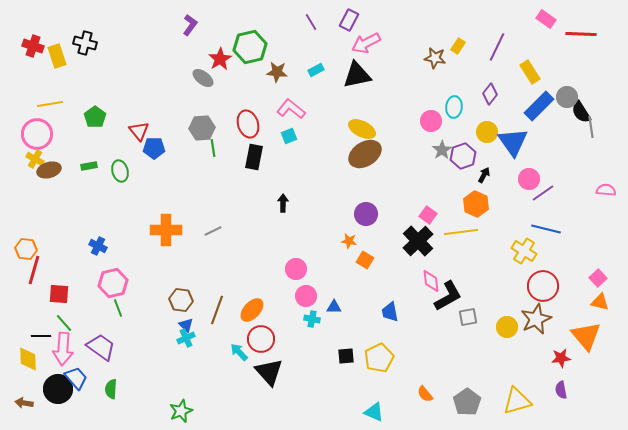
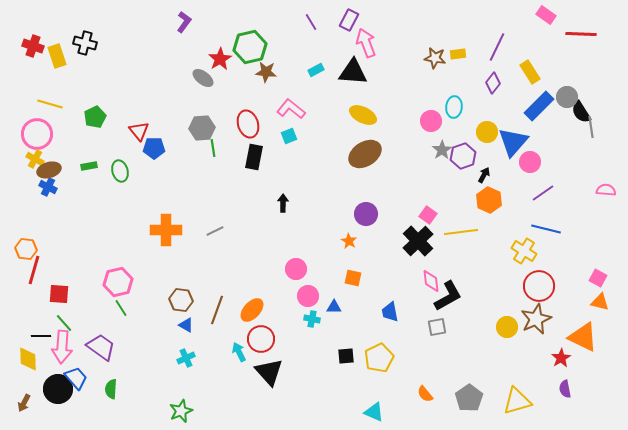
pink rectangle at (546, 19): moved 4 px up
purple L-shape at (190, 25): moved 6 px left, 3 px up
pink arrow at (366, 43): rotated 96 degrees clockwise
yellow rectangle at (458, 46): moved 8 px down; rotated 49 degrees clockwise
brown star at (277, 72): moved 11 px left
black triangle at (357, 75): moved 4 px left, 3 px up; rotated 16 degrees clockwise
purple diamond at (490, 94): moved 3 px right, 11 px up
yellow line at (50, 104): rotated 25 degrees clockwise
green pentagon at (95, 117): rotated 10 degrees clockwise
yellow ellipse at (362, 129): moved 1 px right, 14 px up
blue triangle at (513, 142): rotated 16 degrees clockwise
pink circle at (529, 179): moved 1 px right, 17 px up
orange hexagon at (476, 204): moved 13 px right, 4 px up
gray line at (213, 231): moved 2 px right
orange star at (349, 241): rotated 21 degrees clockwise
blue cross at (98, 246): moved 50 px left, 59 px up
orange square at (365, 260): moved 12 px left, 18 px down; rotated 18 degrees counterclockwise
pink square at (598, 278): rotated 18 degrees counterclockwise
pink hexagon at (113, 283): moved 5 px right, 1 px up
red circle at (543, 286): moved 4 px left
pink circle at (306, 296): moved 2 px right
green line at (118, 308): moved 3 px right; rotated 12 degrees counterclockwise
gray square at (468, 317): moved 31 px left, 10 px down
blue triangle at (186, 325): rotated 14 degrees counterclockwise
orange triangle at (586, 336): moved 3 px left, 1 px down; rotated 24 degrees counterclockwise
cyan cross at (186, 338): moved 20 px down
pink arrow at (63, 349): moved 1 px left, 2 px up
cyan arrow at (239, 352): rotated 18 degrees clockwise
red star at (561, 358): rotated 24 degrees counterclockwise
purple semicircle at (561, 390): moved 4 px right, 1 px up
gray pentagon at (467, 402): moved 2 px right, 4 px up
brown arrow at (24, 403): rotated 72 degrees counterclockwise
